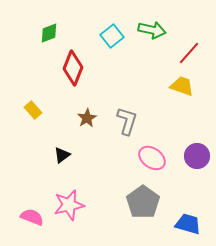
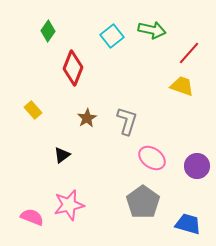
green diamond: moved 1 px left, 2 px up; rotated 35 degrees counterclockwise
purple circle: moved 10 px down
